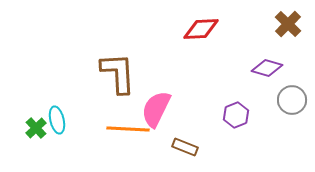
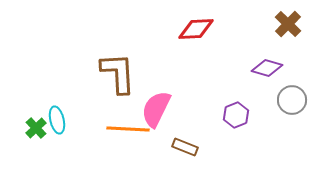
red diamond: moved 5 px left
